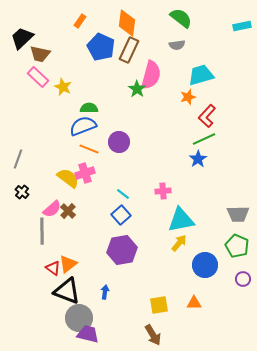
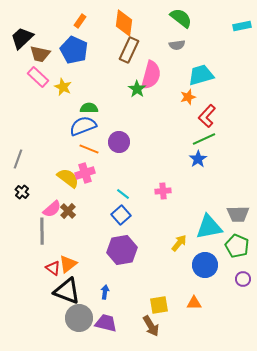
orange diamond at (127, 23): moved 3 px left
blue pentagon at (101, 47): moved 27 px left, 3 px down
cyan triangle at (181, 220): moved 28 px right, 7 px down
purple trapezoid at (88, 334): moved 18 px right, 11 px up
brown arrow at (153, 335): moved 2 px left, 9 px up
